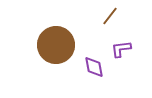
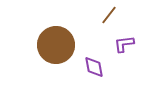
brown line: moved 1 px left, 1 px up
purple L-shape: moved 3 px right, 5 px up
